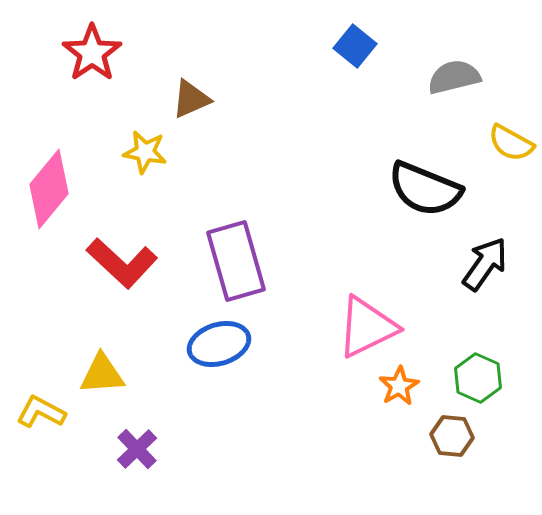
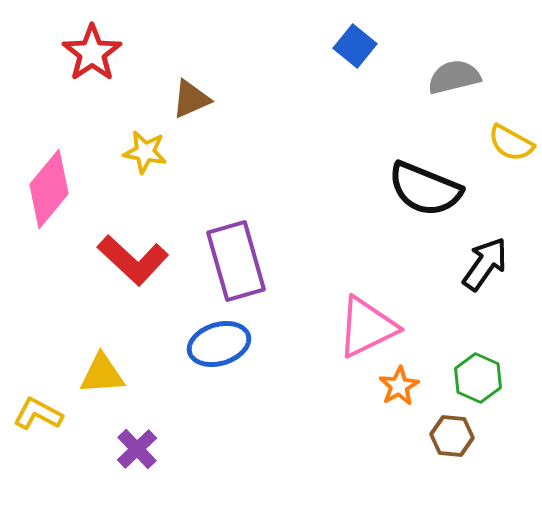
red L-shape: moved 11 px right, 3 px up
yellow L-shape: moved 3 px left, 2 px down
